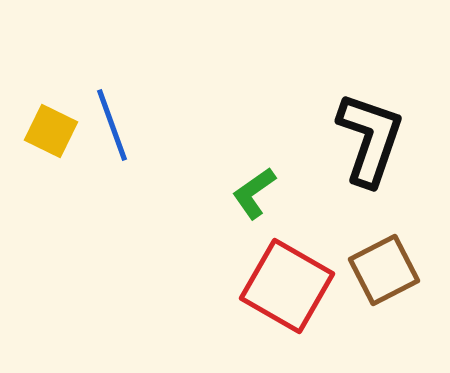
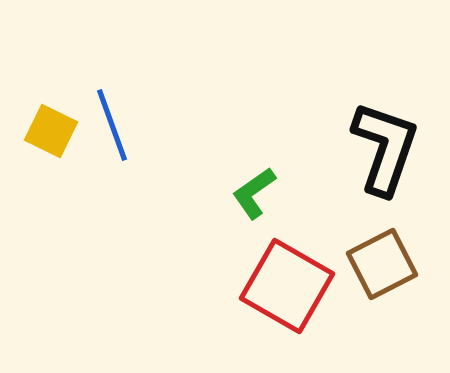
black L-shape: moved 15 px right, 9 px down
brown square: moved 2 px left, 6 px up
